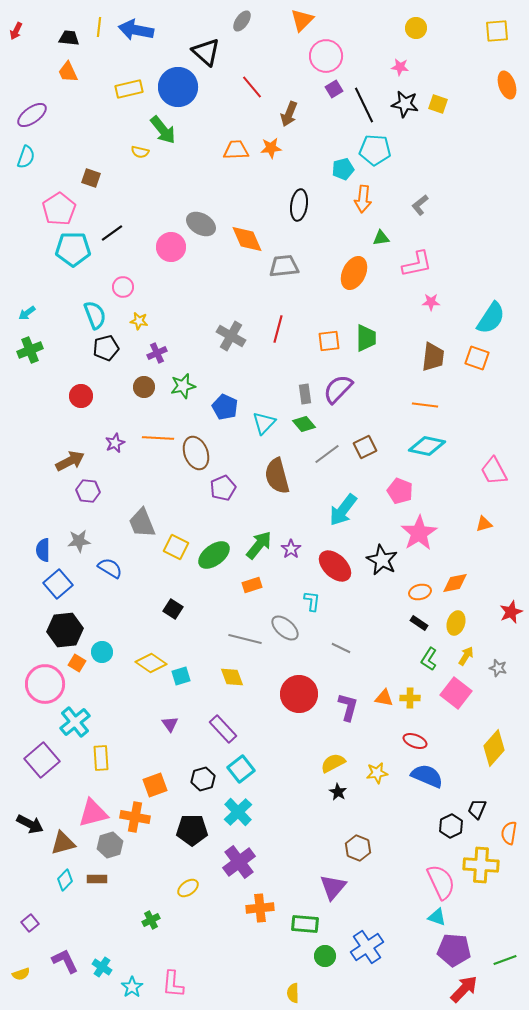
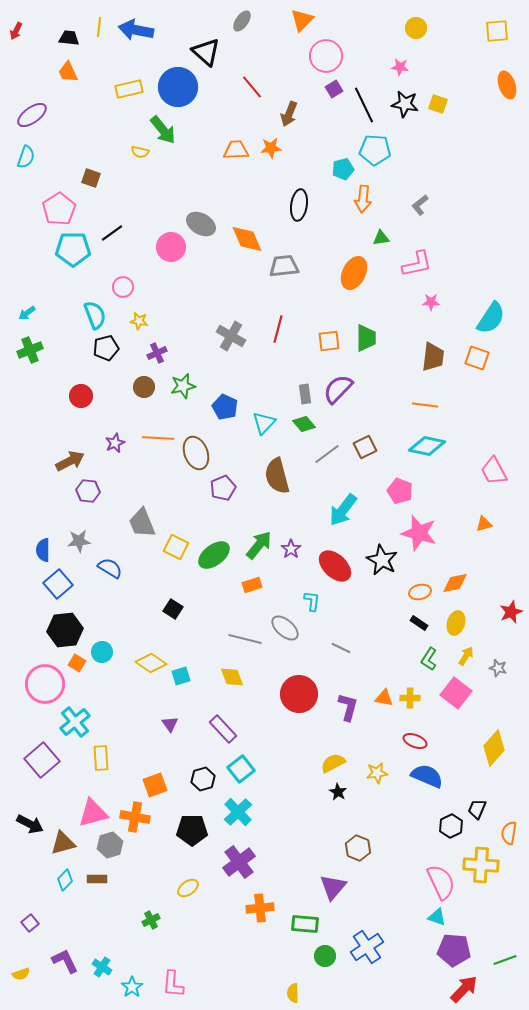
pink star at (419, 533): rotated 24 degrees counterclockwise
